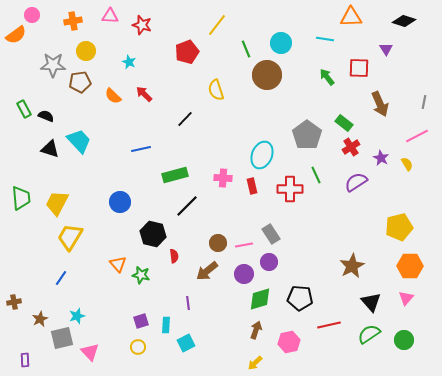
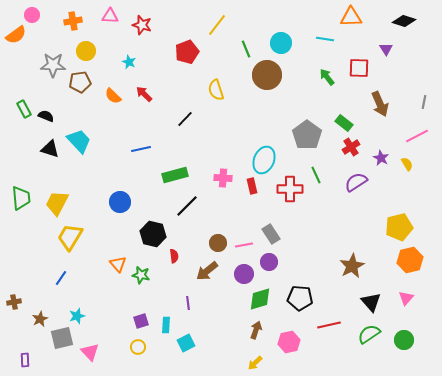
cyan ellipse at (262, 155): moved 2 px right, 5 px down
orange hexagon at (410, 266): moved 6 px up; rotated 15 degrees counterclockwise
